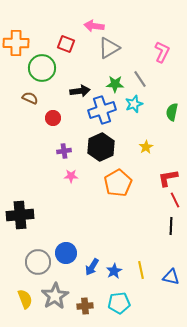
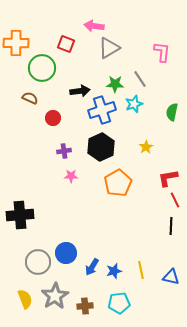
pink L-shape: rotated 20 degrees counterclockwise
blue star: rotated 14 degrees clockwise
